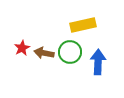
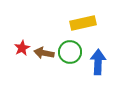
yellow rectangle: moved 2 px up
